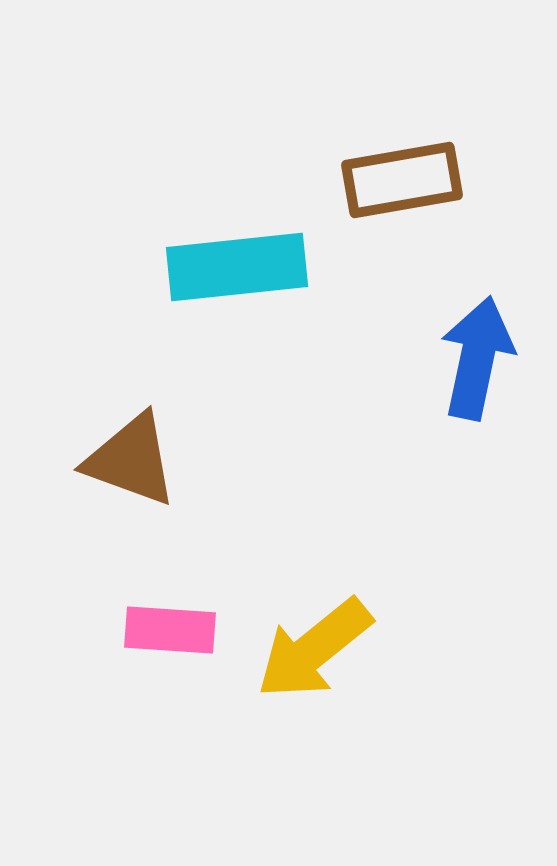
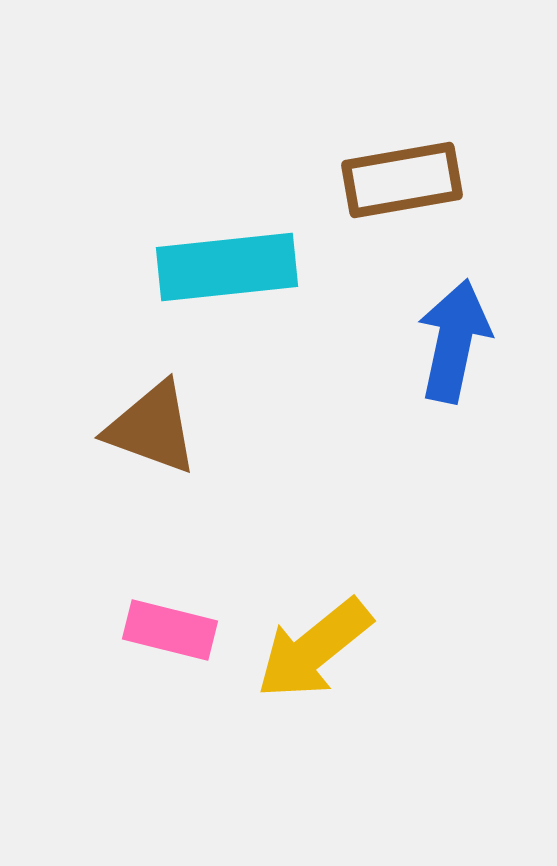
cyan rectangle: moved 10 px left
blue arrow: moved 23 px left, 17 px up
brown triangle: moved 21 px right, 32 px up
pink rectangle: rotated 10 degrees clockwise
